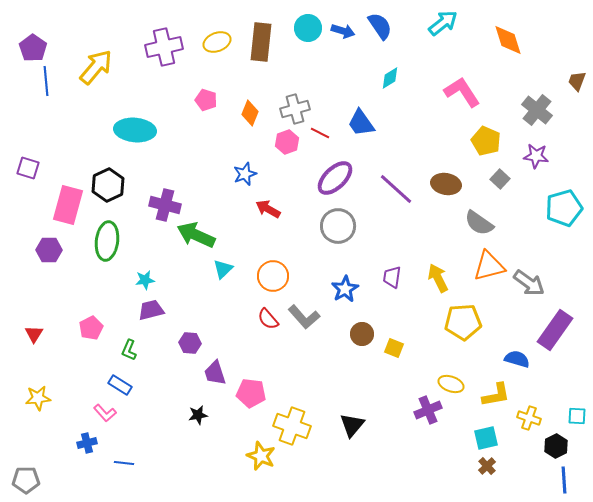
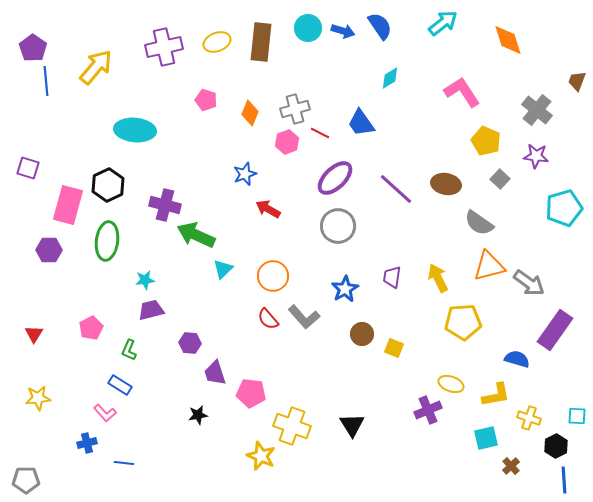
black triangle at (352, 425): rotated 12 degrees counterclockwise
brown cross at (487, 466): moved 24 px right
